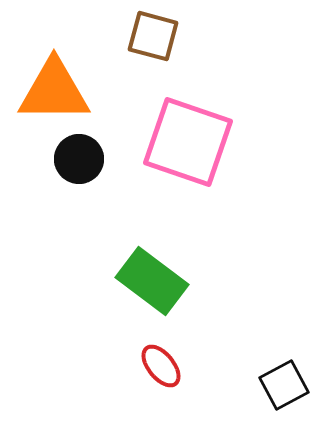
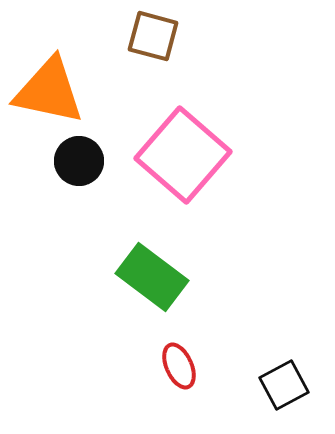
orange triangle: moved 5 px left; rotated 12 degrees clockwise
pink square: moved 5 px left, 13 px down; rotated 22 degrees clockwise
black circle: moved 2 px down
green rectangle: moved 4 px up
red ellipse: moved 18 px right; rotated 15 degrees clockwise
